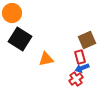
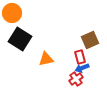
brown square: moved 3 px right
